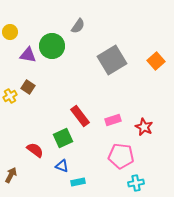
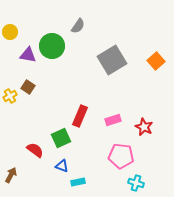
red rectangle: rotated 60 degrees clockwise
green square: moved 2 px left
cyan cross: rotated 28 degrees clockwise
